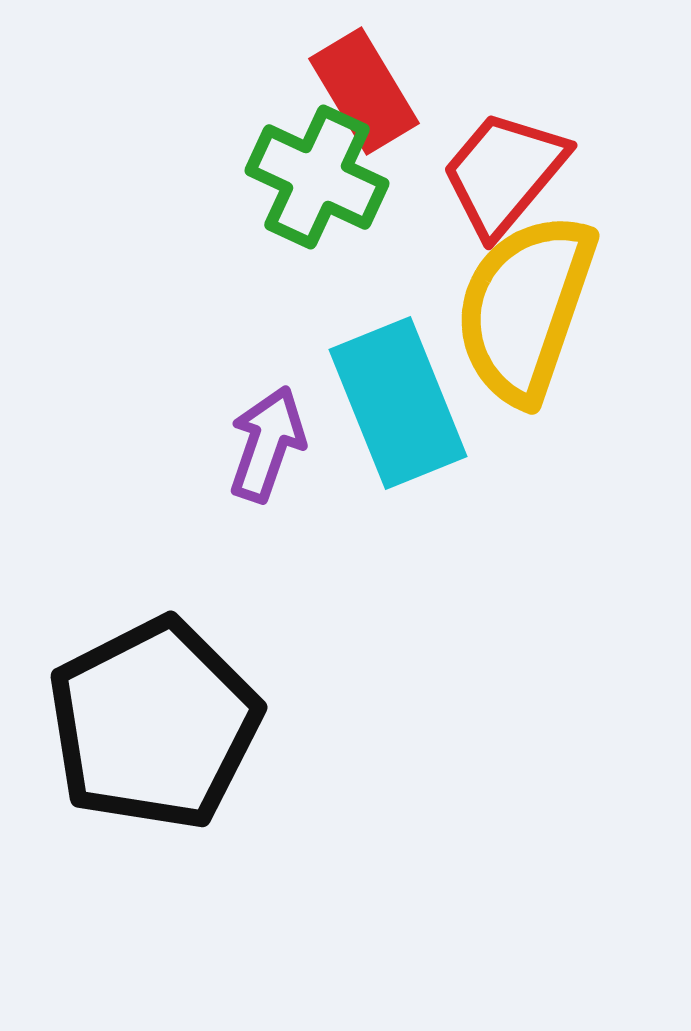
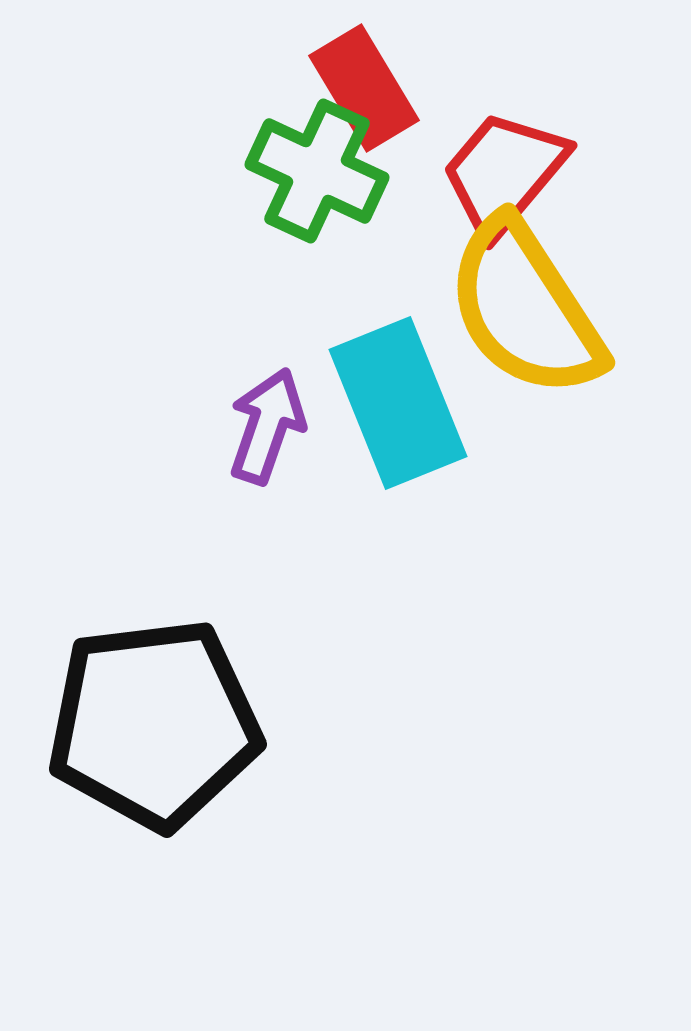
red rectangle: moved 3 px up
green cross: moved 6 px up
yellow semicircle: rotated 52 degrees counterclockwise
purple arrow: moved 18 px up
black pentagon: rotated 20 degrees clockwise
